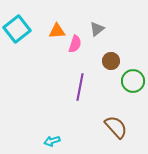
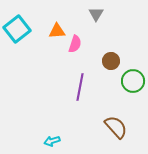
gray triangle: moved 1 px left, 15 px up; rotated 21 degrees counterclockwise
